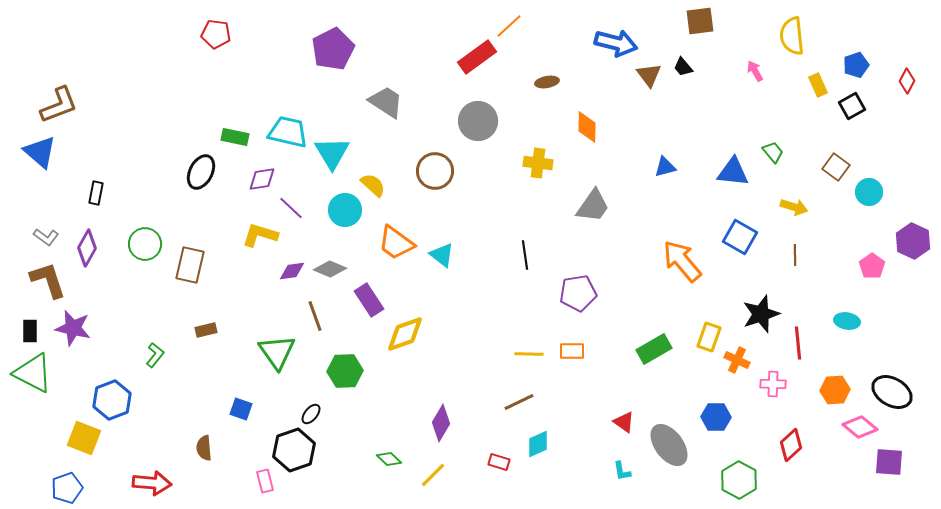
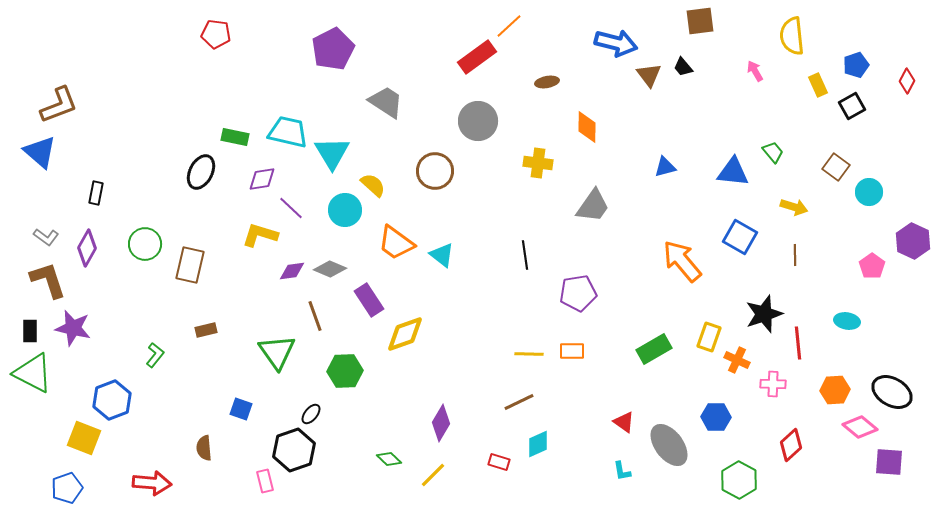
black star at (761, 314): moved 3 px right
